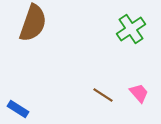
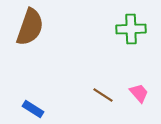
brown semicircle: moved 3 px left, 4 px down
green cross: rotated 32 degrees clockwise
blue rectangle: moved 15 px right
